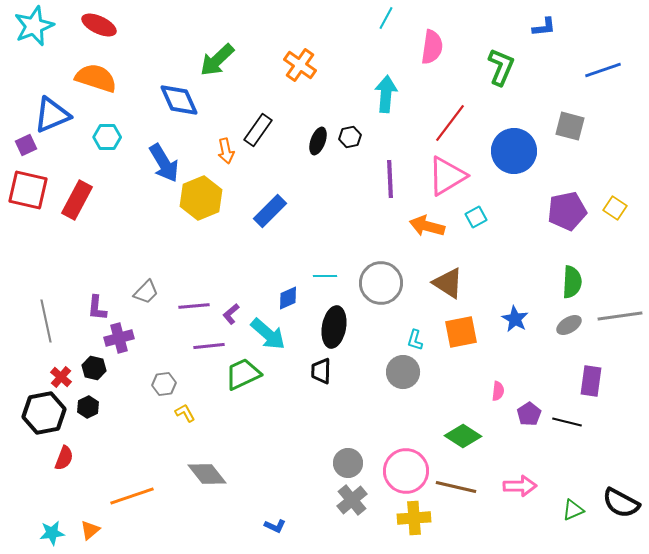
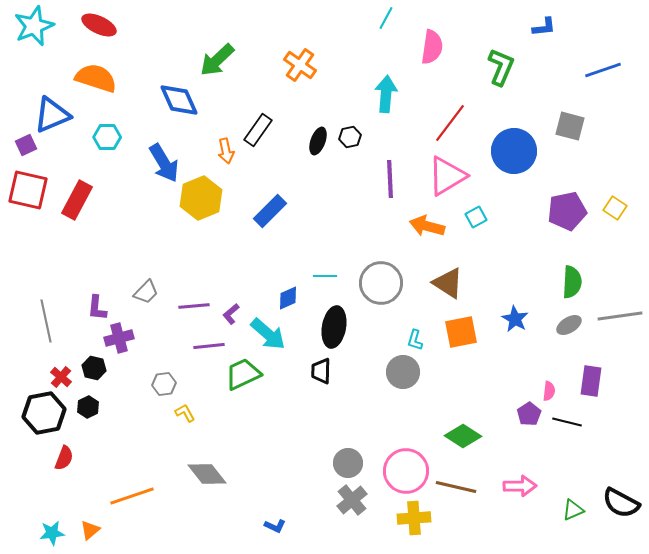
pink semicircle at (498, 391): moved 51 px right
